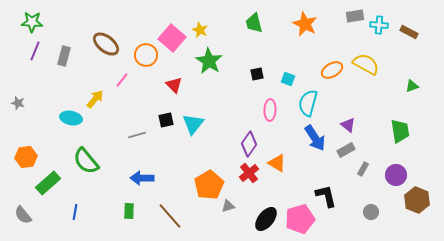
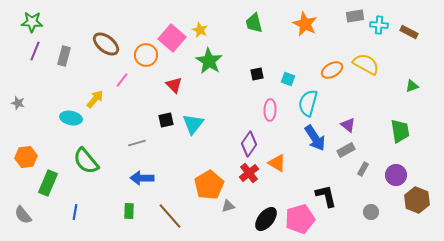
gray line at (137, 135): moved 8 px down
green rectangle at (48, 183): rotated 25 degrees counterclockwise
